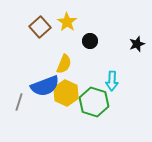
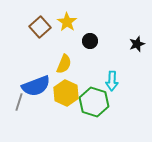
blue semicircle: moved 9 px left
